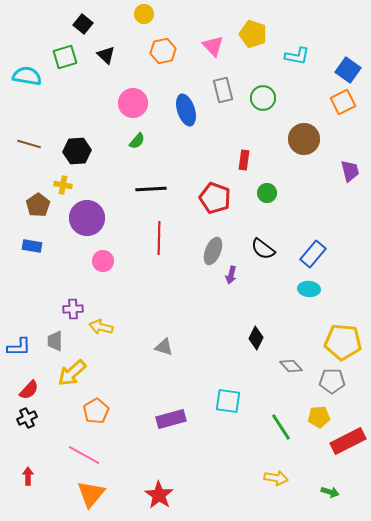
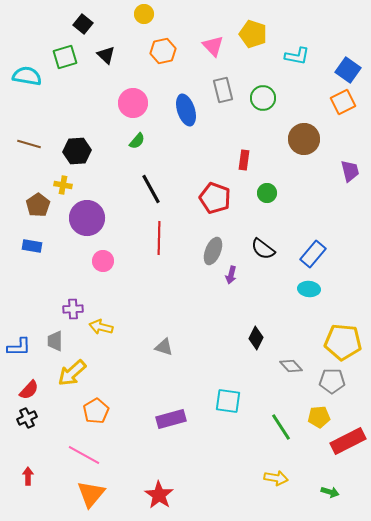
black line at (151, 189): rotated 64 degrees clockwise
